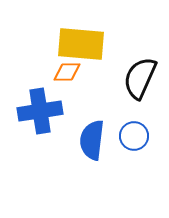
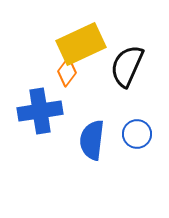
yellow rectangle: rotated 30 degrees counterclockwise
orange diamond: rotated 52 degrees counterclockwise
black semicircle: moved 13 px left, 12 px up
blue circle: moved 3 px right, 2 px up
